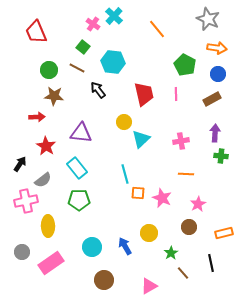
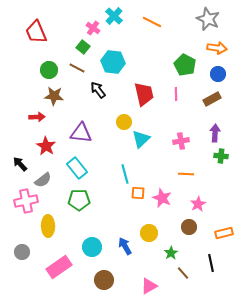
pink cross at (93, 24): moved 4 px down
orange line at (157, 29): moved 5 px left, 7 px up; rotated 24 degrees counterclockwise
black arrow at (20, 164): rotated 77 degrees counterclockwise
pink rectangle at (51, 263): moved 8 px right, 4 px down
